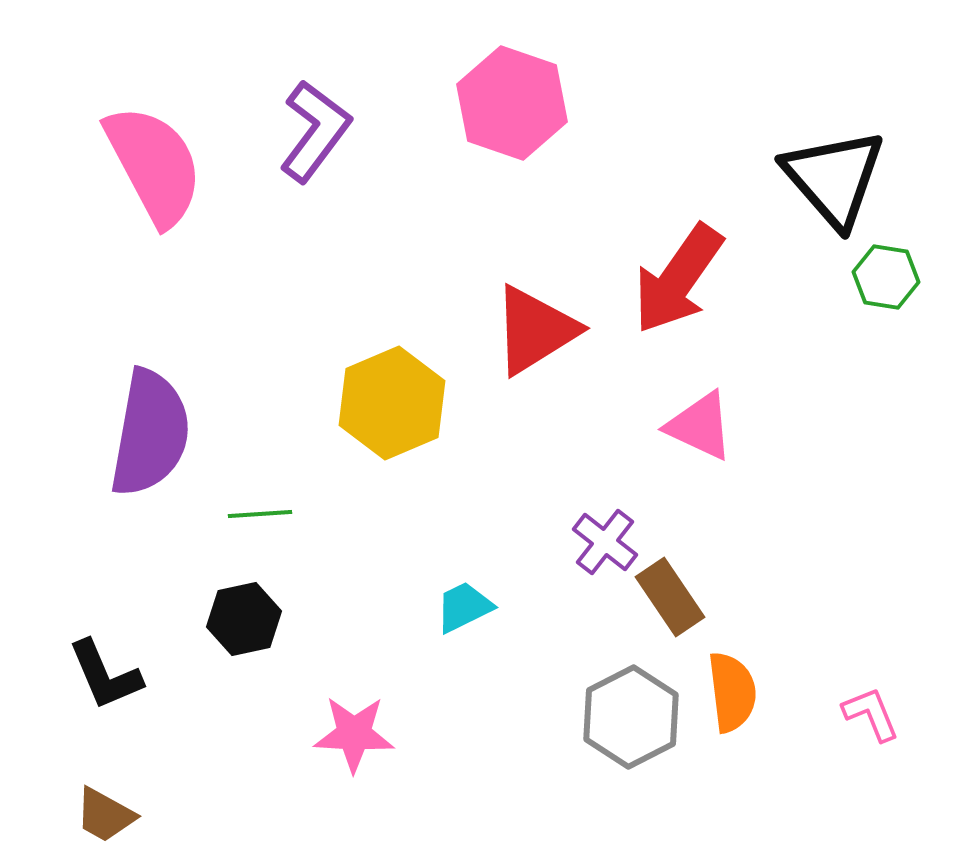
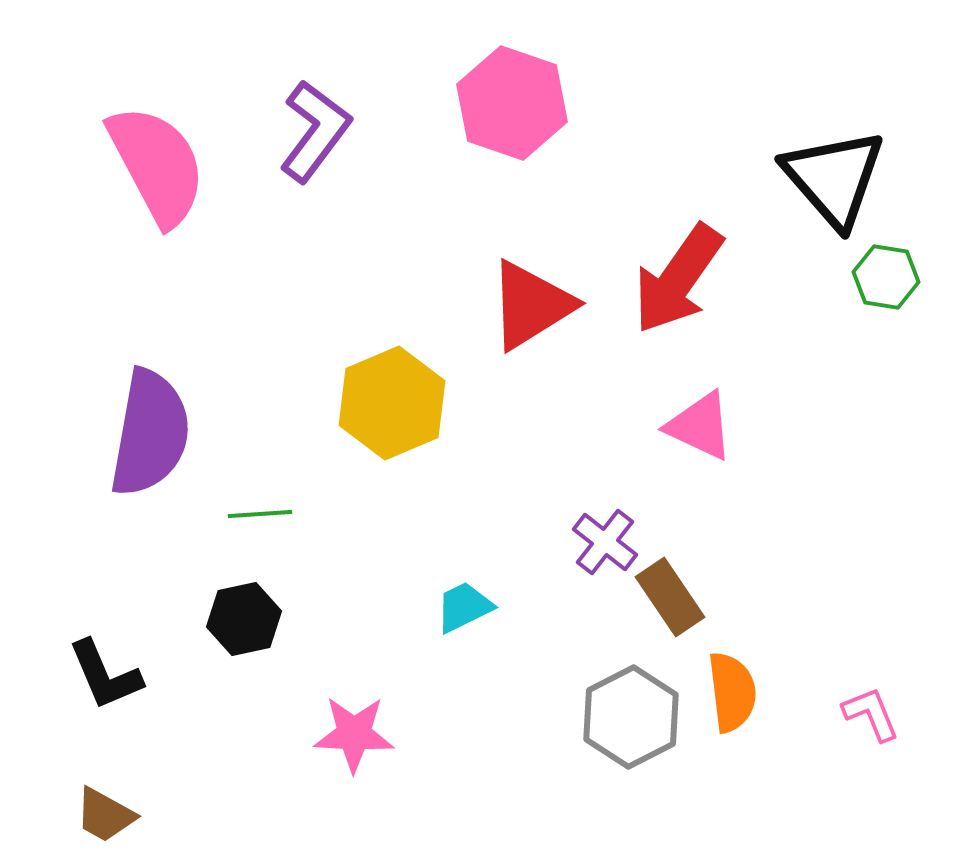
pink semicircle: moved 3 px right
red triangle: moved 4 px left, 25 px up
